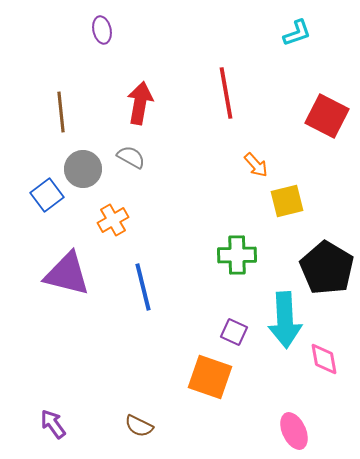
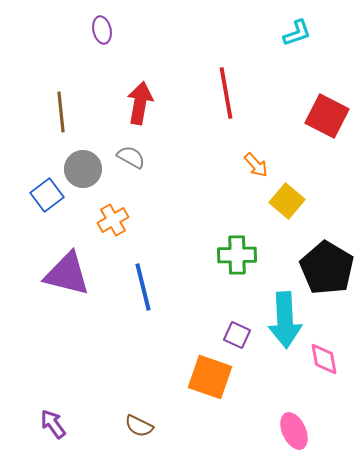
yellow square: rotated 36 degrees counterclockwise
purple square: moved 3 px right, 3 px down
